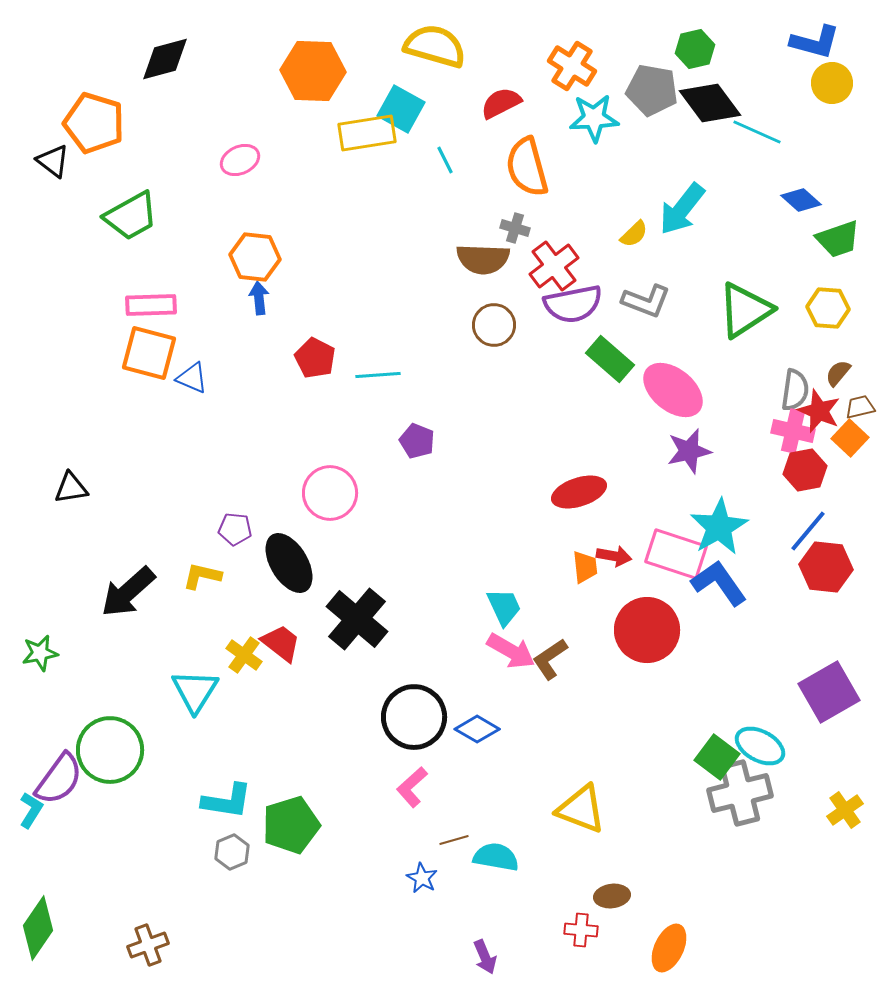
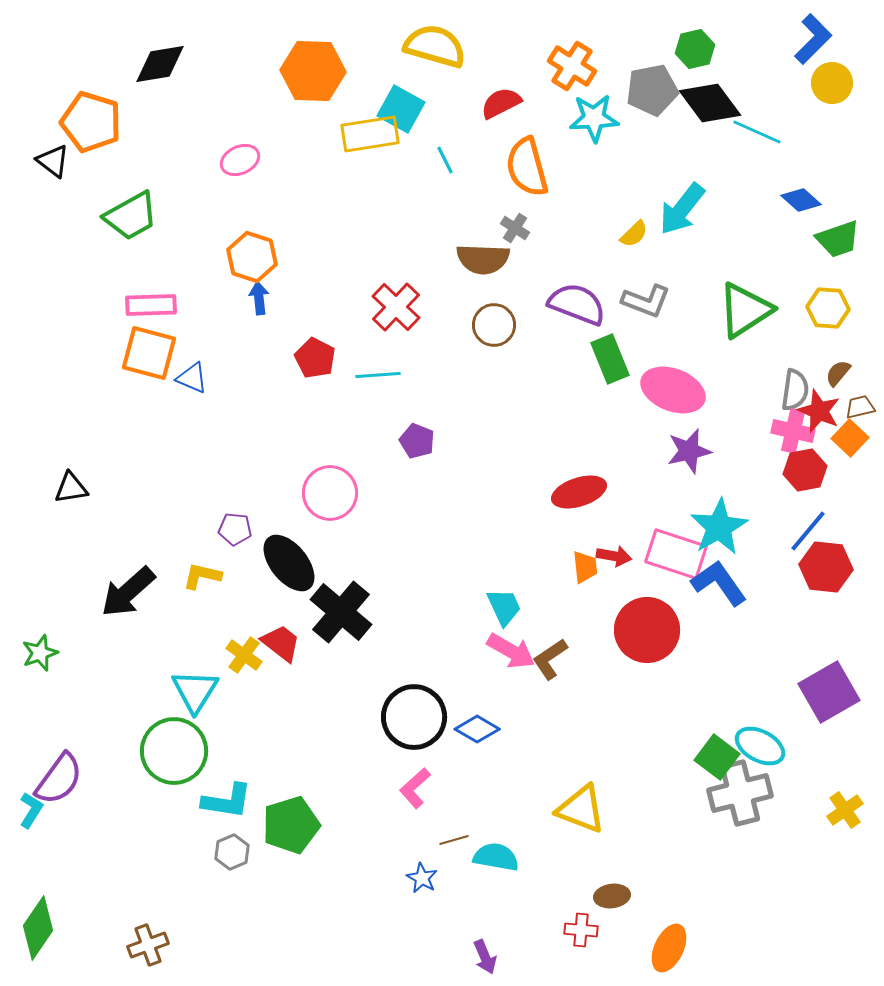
blue L-shape at (815, 42): moved 2 px left, 3 px up; rotated 60 degrees counterclockwise
black diamond at (165, 59): moved 5 px left, 5 px down; rotated 6 degrees clockwise
gray pentagon at (652, 90): rotated 21 degrees counterclockwise
orange pentagon at (94, 123): moved 3 px left, 1 px up
yellow rectangle at (367, 133): moved 3 px right, 1 px down
gray cross at (515, 228): rotated 16 degrees clockwise
orange hexagon at (255, 257): moved 3 px left; rotated 12 degrees clockwise
red cross at (554, 266): moved 158 px left, 41 px down; rotated 9 degrees counterclockwise
purple semicircle at (573, 304): moved 4 px right; rotated 148 degrees counterclockwise
green rectangle at (610, 359): rotated 27 degrees clockwise
pink ellipse at (673, 390): rotated 18 degrees counterclockwise
black ellipse at (289, 563): rotated 8 degrees counterclockwise
black cross at (357, 619): moved 16 px left, 7 px up
green star at (40, 653): rotated 9 degrees counterclockwise
green circle at (110, 750): moved 64 px right, 1 px down
pink L-shape at (412, 787): moved 3 px right, 1 px down
